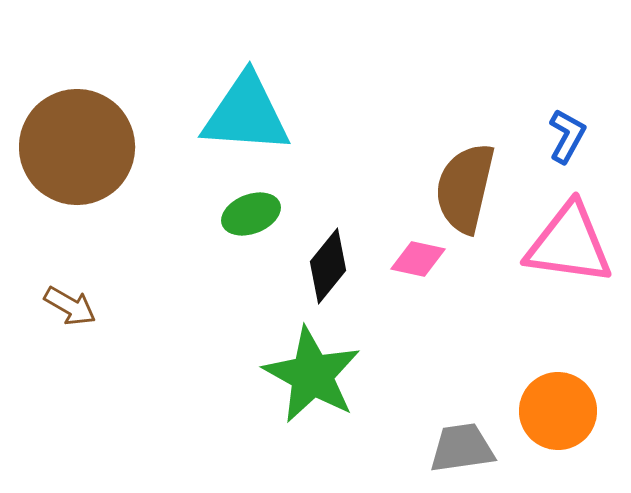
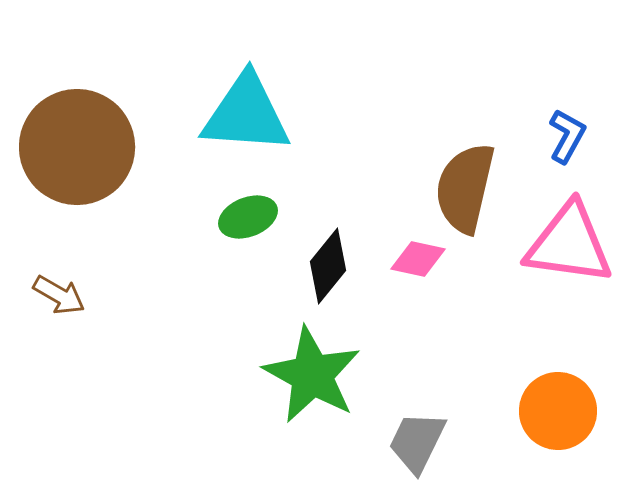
green ellipse: moved 3 px left, 3 px down
brown arrow: moved 11 px left, 11 px up
gray trapezoid: moved 45 px left, 6 px up; rotated 56 degrees counterclockwise
